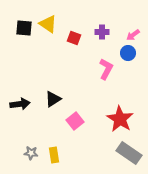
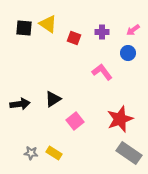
pink arrow: moved 5 px up
pink L-shape: moved 4 px left, 3 px down; rotated 65 degrees counterclockwise
red star: rotated 20 degrees clockwise
yellow rectangle: moved 2 px up; rotated 49 degrees counterclockwise
